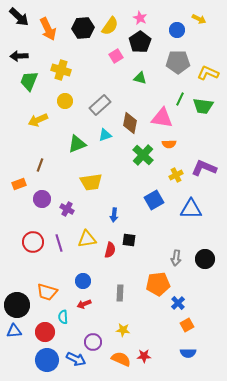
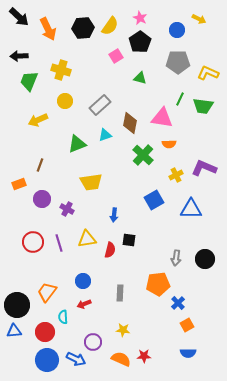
orange trapezoid at (47, 292): rotated 110 degrees clockwise
